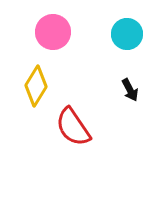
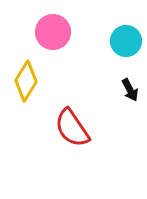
cyan circle: moved 1 px left, 7 px down
yellow diamond: moved 10 px left, 5 px up
red semicircle: moved 1 px left, 1 px down
